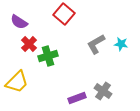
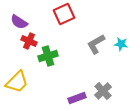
red square: rotated 25 degrees clockwise
red cross: moved 3 px up; rotated 21 degrees counterclockwise
gray cross: rotated 12 degrees clockwise
